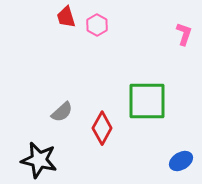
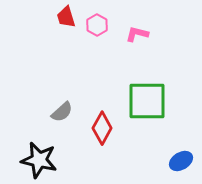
pink L-shape: moved 47 px left; rotated 95 degrees counterclockwise
